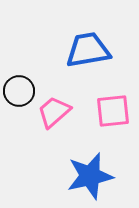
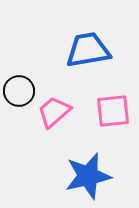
blue star: moved 2 px left
